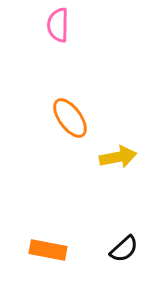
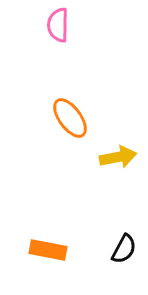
black semicircle: rotated 20 degrees counterclockwise
